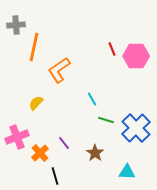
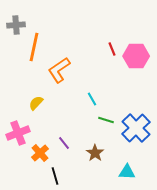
pink cross: moved 1 px right, 4 px up
